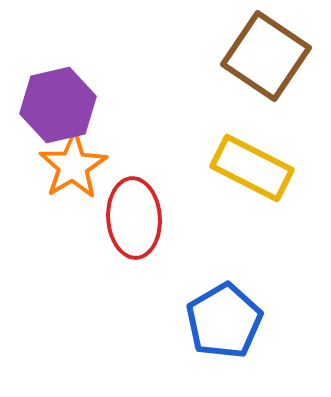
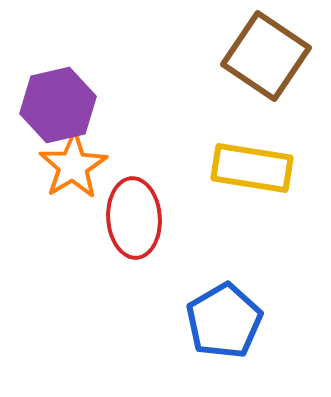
yellow rectangle: rotated 18 degrees counterclockwise
